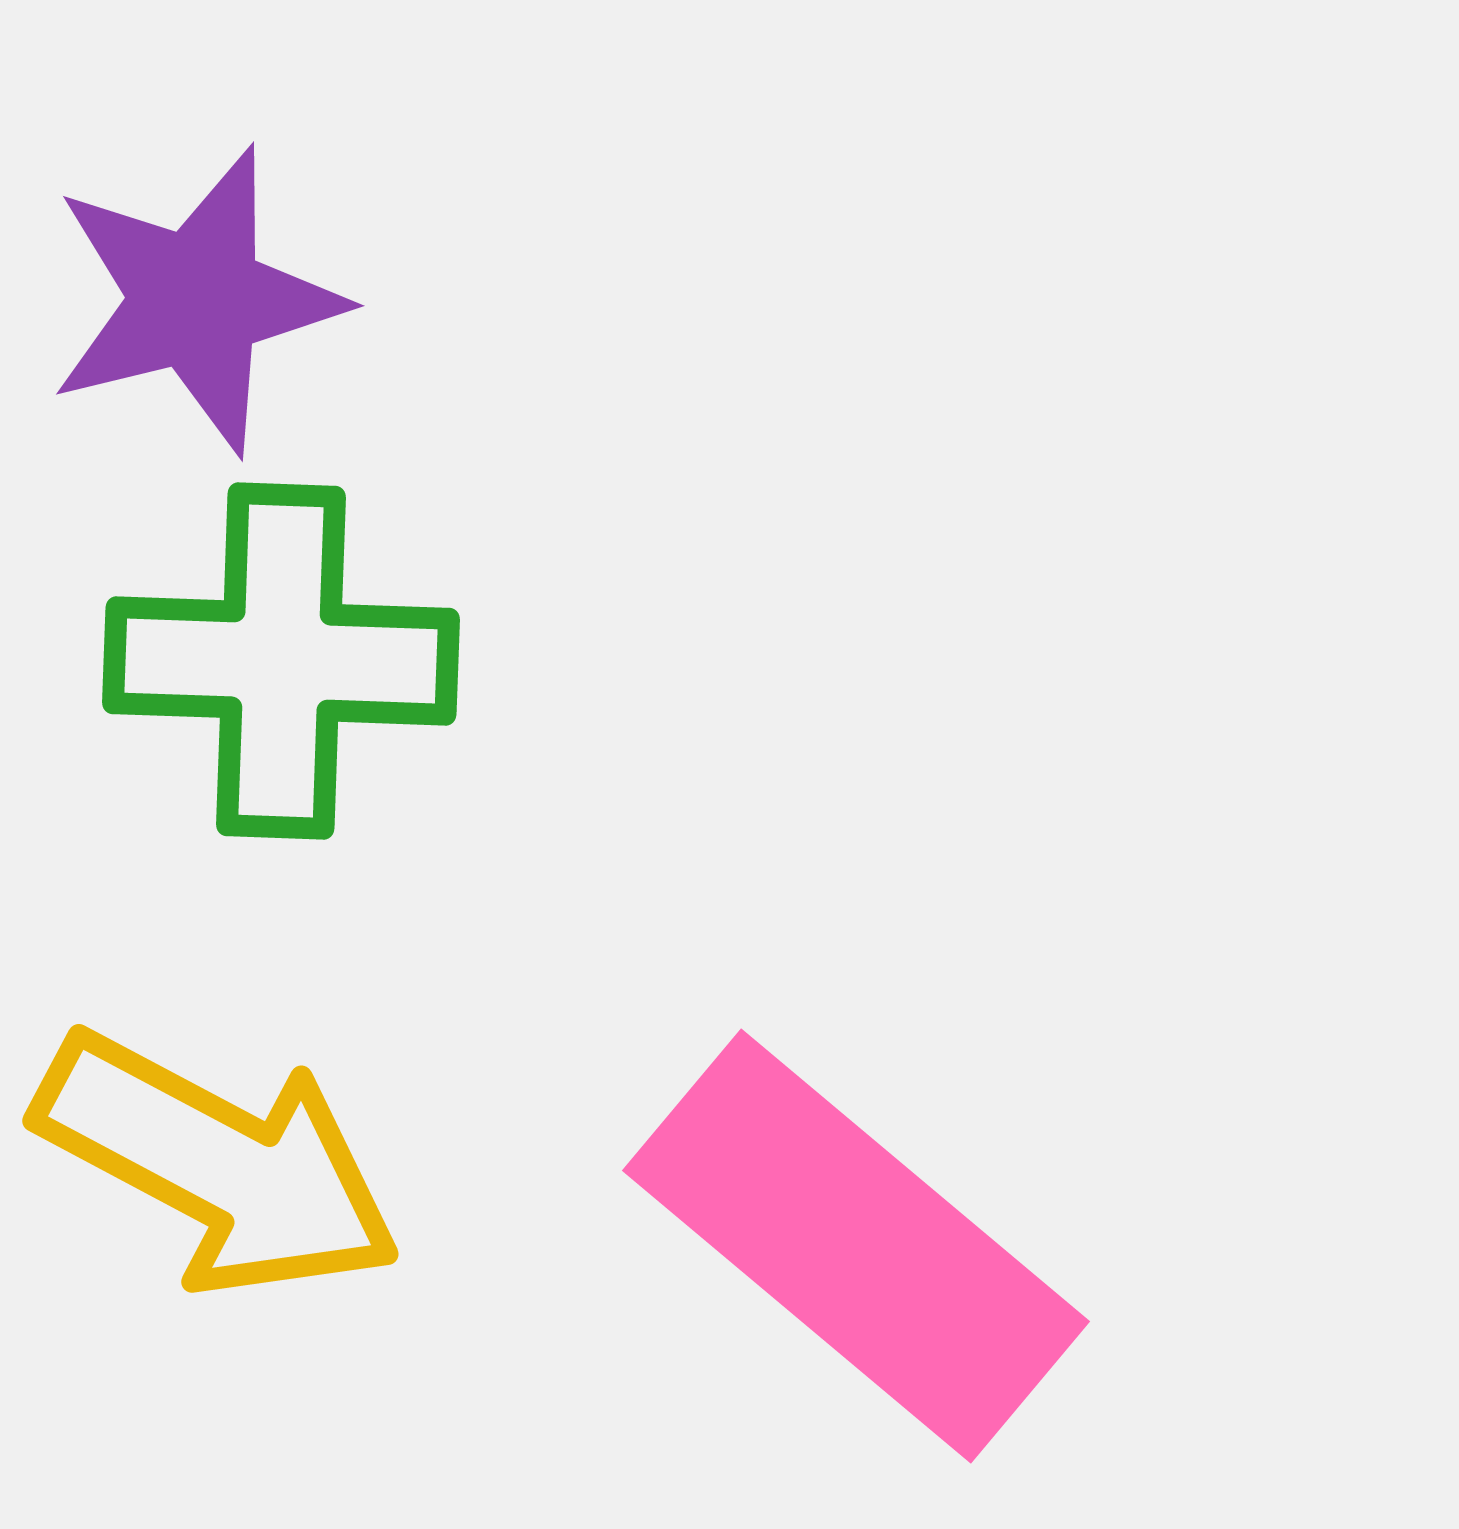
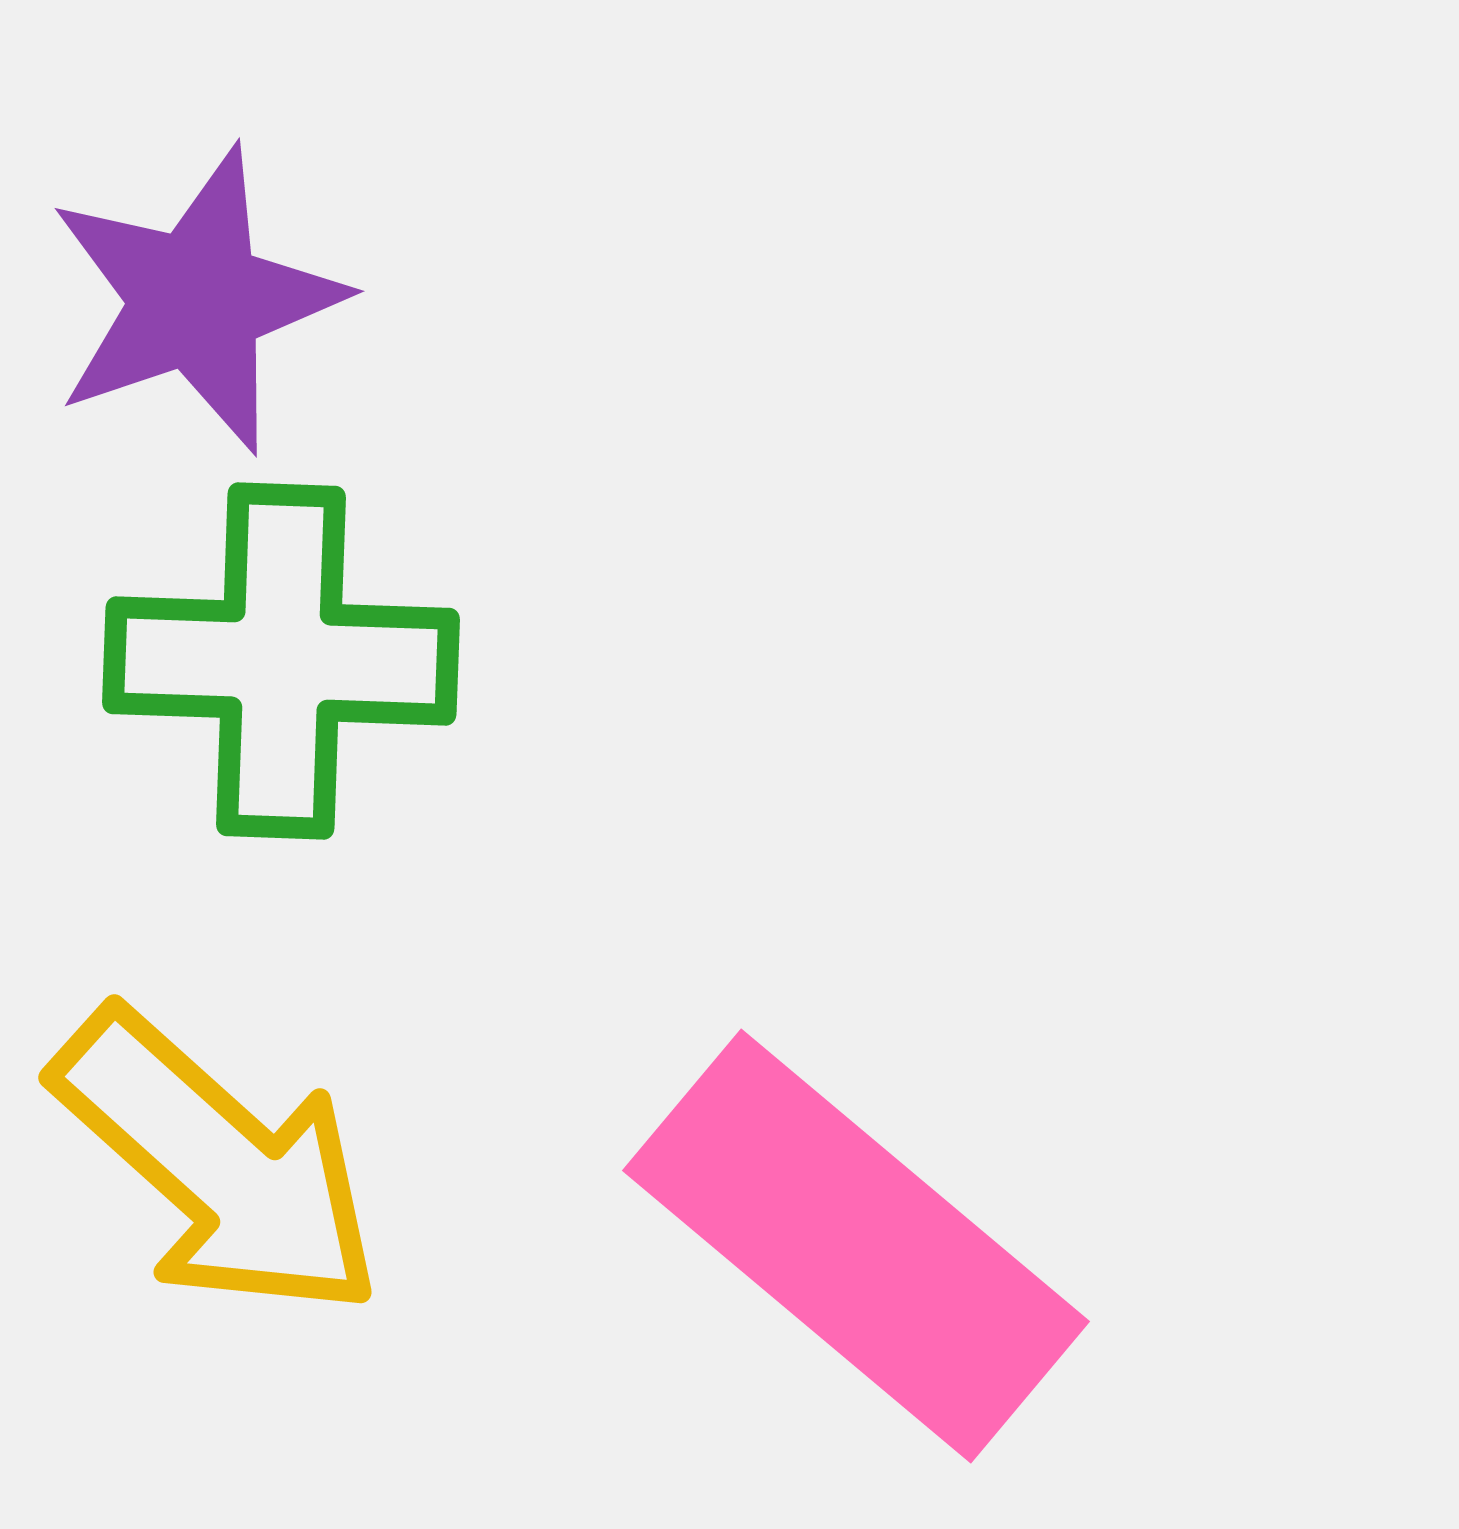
purple star: rotated 5 degrees counterclockwise
yellow arrow: rotated 14 degrees clockwise
